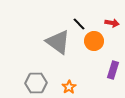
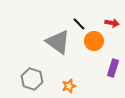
purple rectangle: moved 2 px up
gray hexagon: moved 4 px left, 4 px up; rotated 20 degrees clockwise
orange star: moved 1 px up; rotated 16 degrees clockwise
